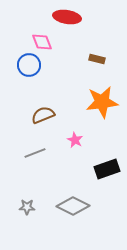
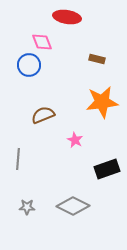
gray line: moved 17 px left, 6 px down; rotated 65 degrees counterclockwise
